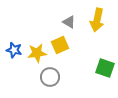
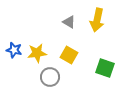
yellow square: moved 9 px right, 10 px down; rotated 36 degrees counterclockwise
